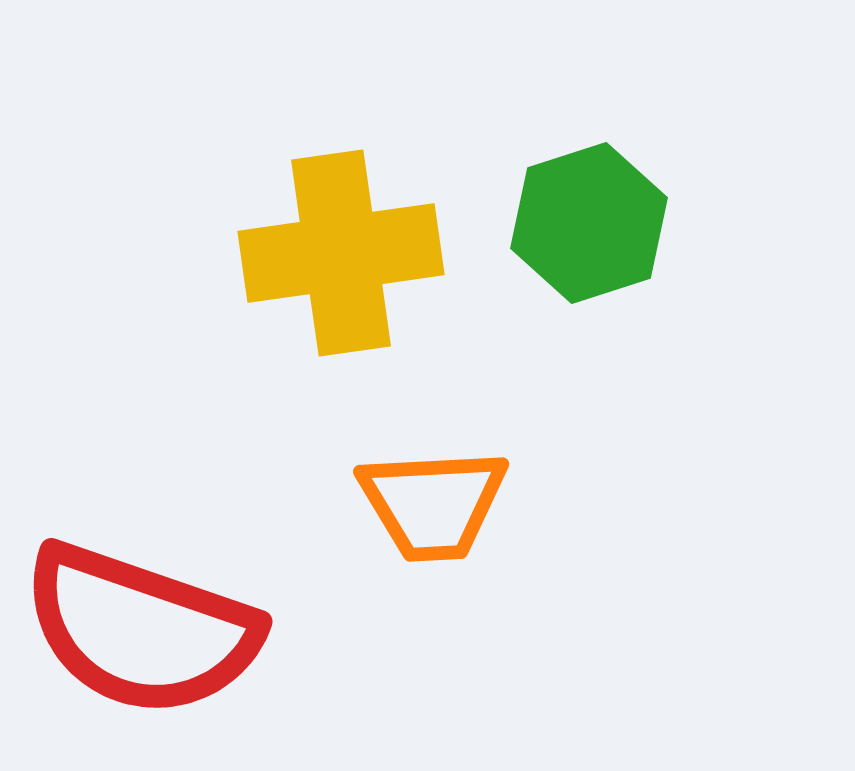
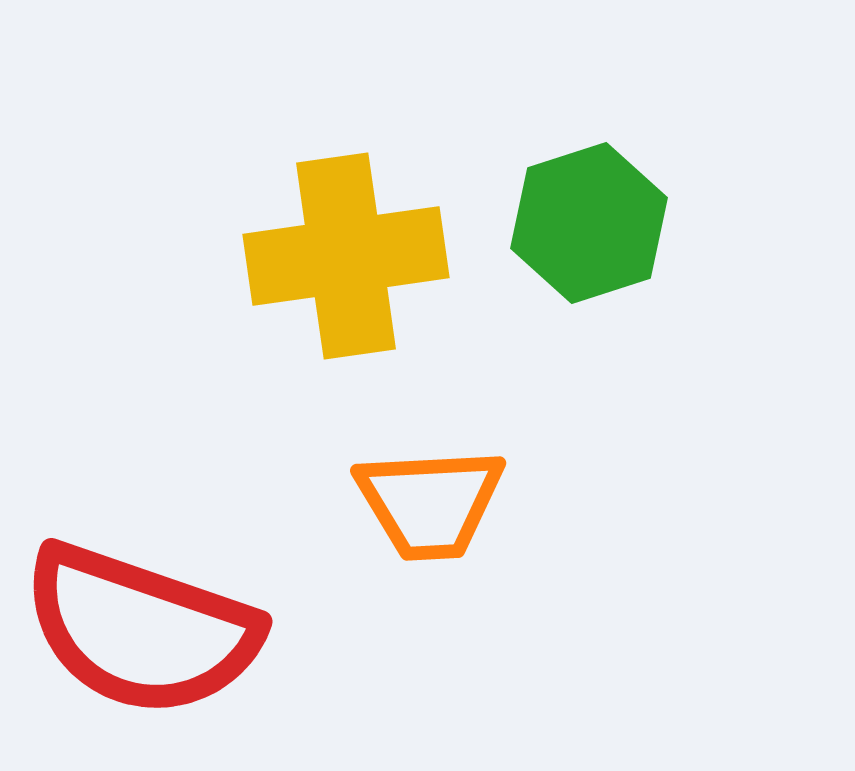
yellow cross: moved 5 px right, 3 px down
orange trapezoid: moved 3 px left, 1 px up
